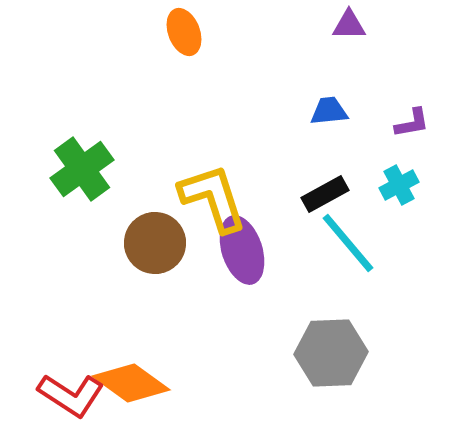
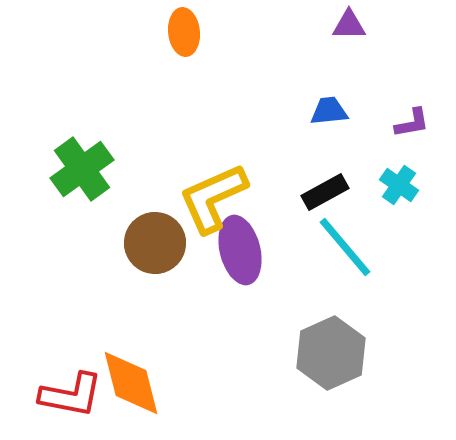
orange ellipse: rotated 15 degrees clockwise
cyan cross: rotated 27 degrees counterclockwise
black rectangle: moved 2 px up
yellow L-shape: rotated 96 degrees counterclockwise
cyan line: moved 3 px left, 4 px down
purple ellipse: moved 2 px left; rotated 4 degrees clockwise
gray hexagon: rotated 22 degrees counterclockwise
orange diamond: rotated 40 degrees clockwise
red L-shape: rotated 22 degrees counterclockwise
